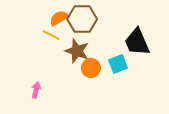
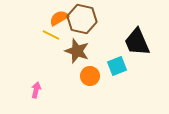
brown hexagon: rotated 12 degrees clockwise
cyan square: moved 1 px left, 2 px down
orange circle: moved 1 px left, 8 px down
